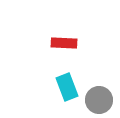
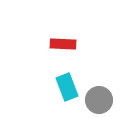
red rectangle: moved 1 px left, 1 px down
